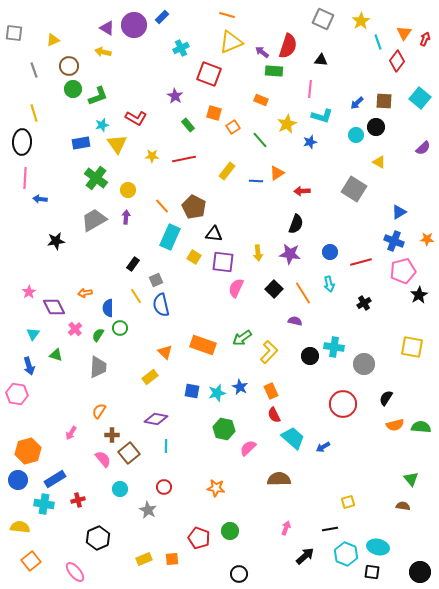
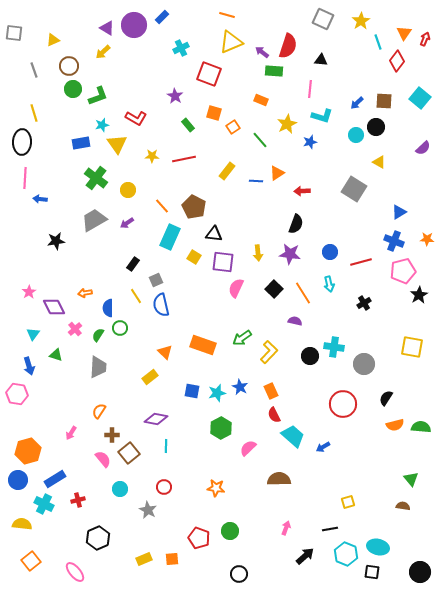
yellow arrow at (103, 52): rotated 56 degrees counterclockwise
purple arrow at (126, 217): moved 1 px right, 6 px down; rotated 128 degrees counterclockwise
green hexagon at (224, 429): moved 3 px left, 1 px up; rotated 20 degrees clockwise
cyan trapezoid at (293, 438): moved 2 px up
cyan cross at (44, 504): rotated 18 degrees clockwise
yellow semicircle at (20, 527): moved 2 px right, 3 px up
